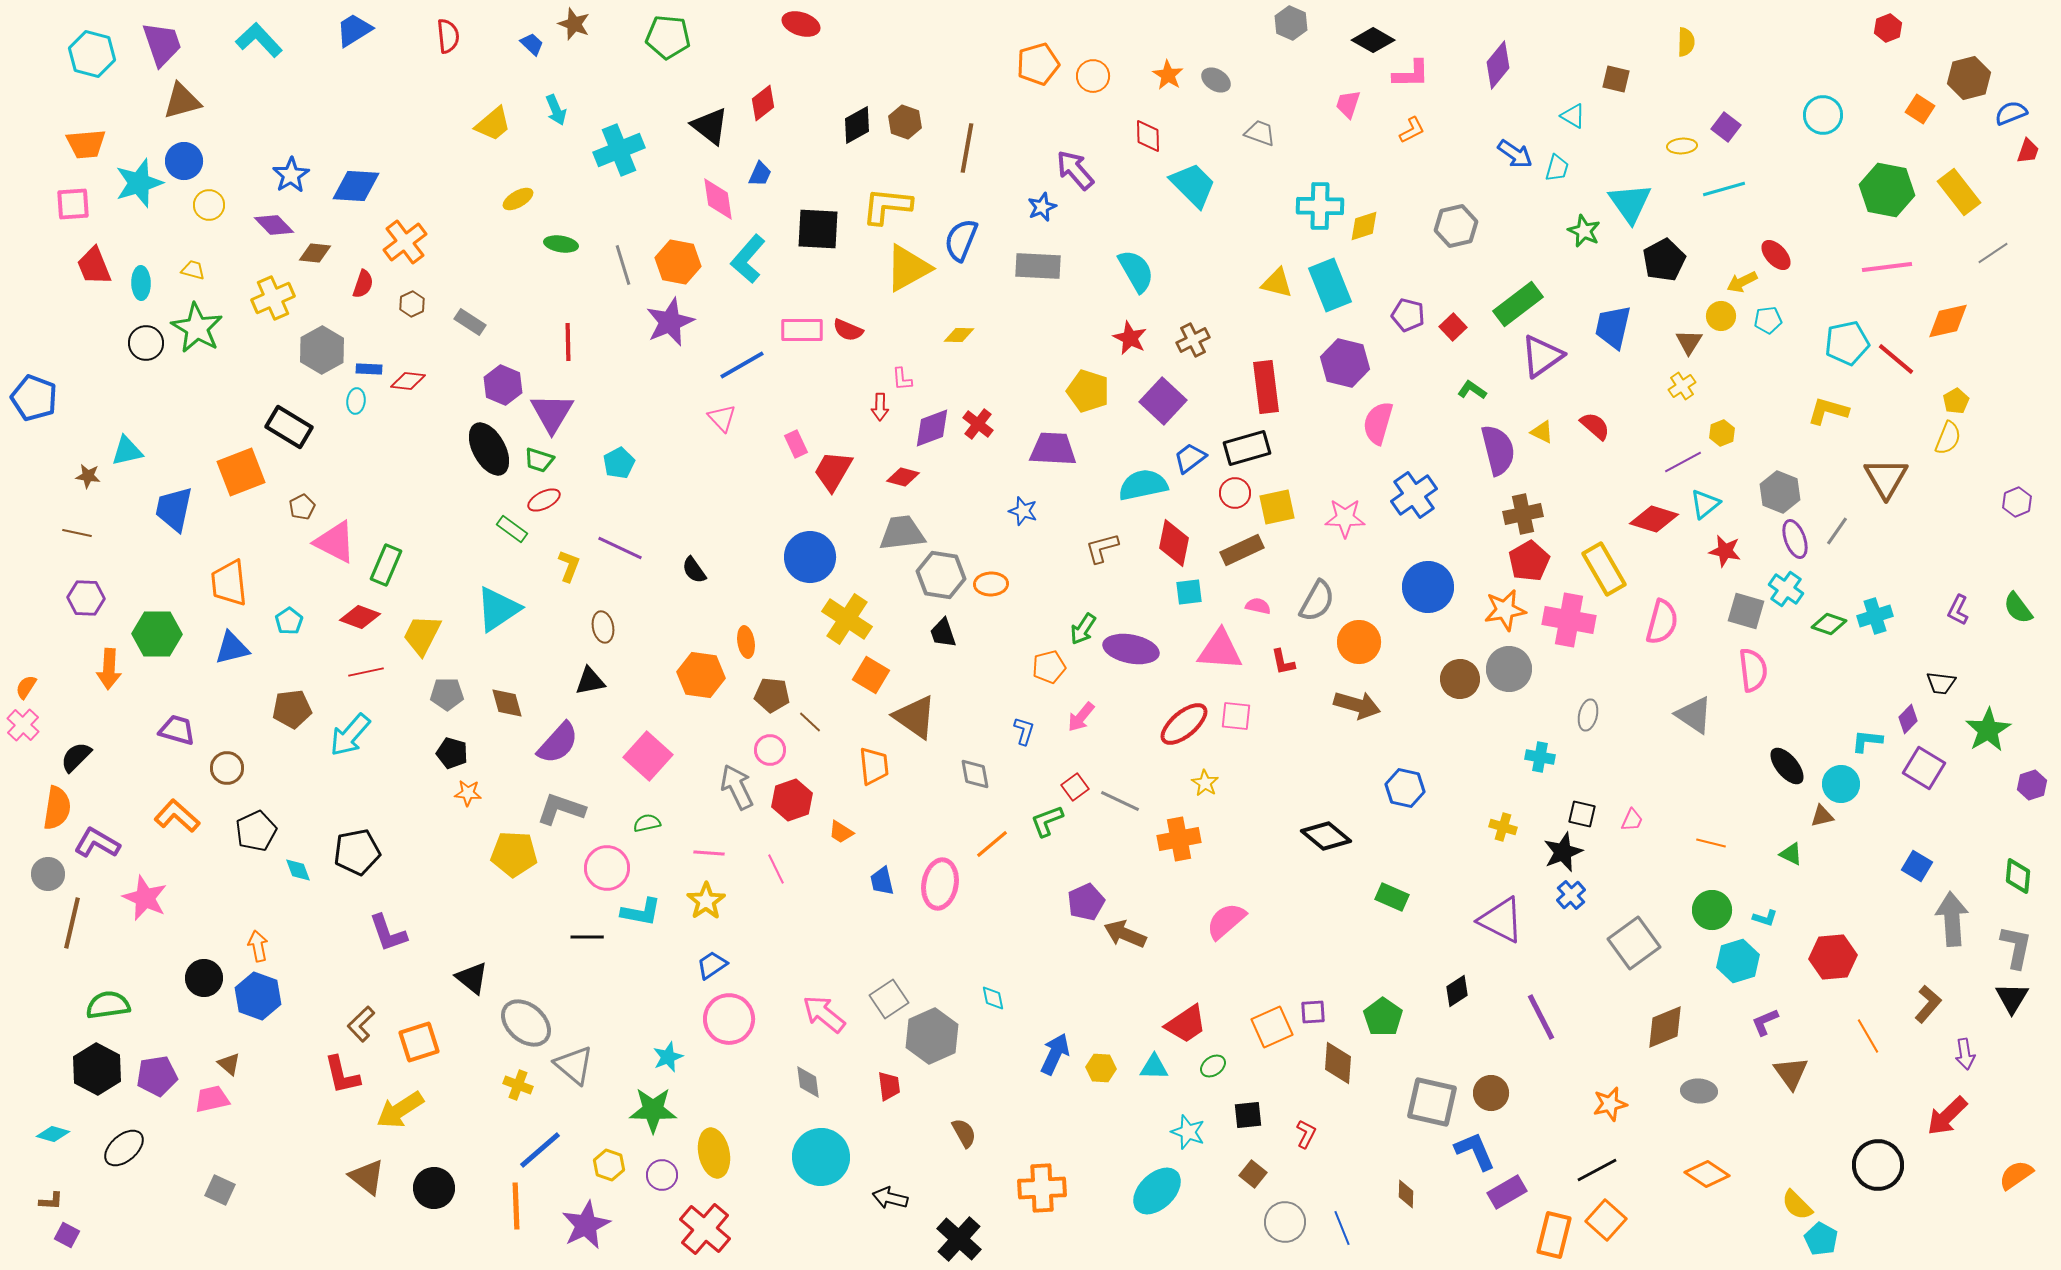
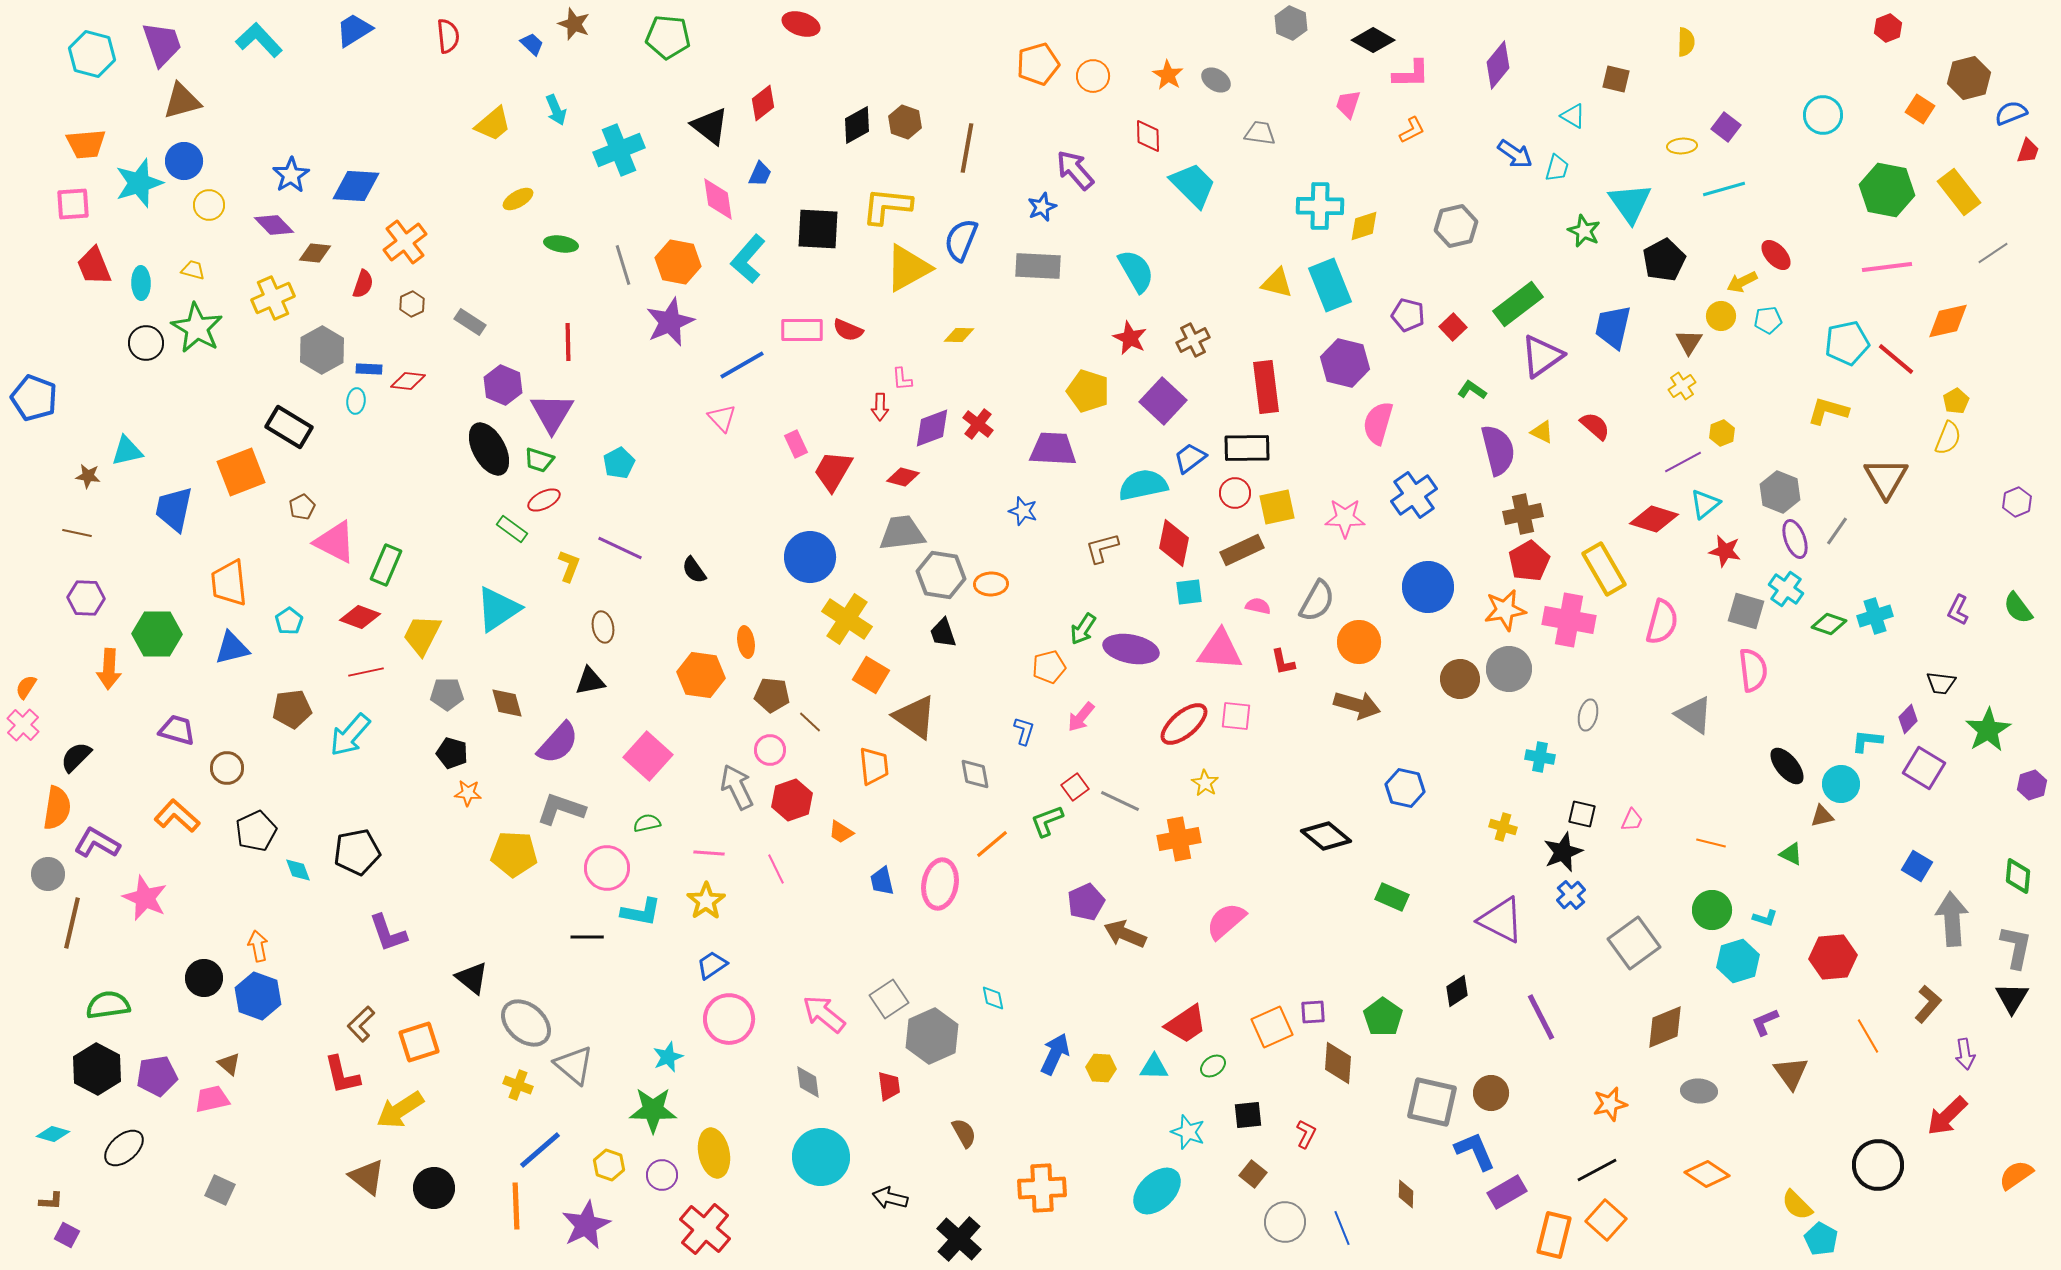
gray trapezoid at (1260, 133): rotated 12 degrees counterclockwise
black rectangle at (1247, 448): rotated 15 degrees clockwise
